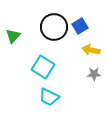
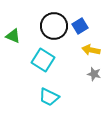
black circle: moved 1 px up
green triangle: rotated 49 degrees counterclockwise
cyan square: moved 7 px up
gray star: rotated 16 degrees clockwise
